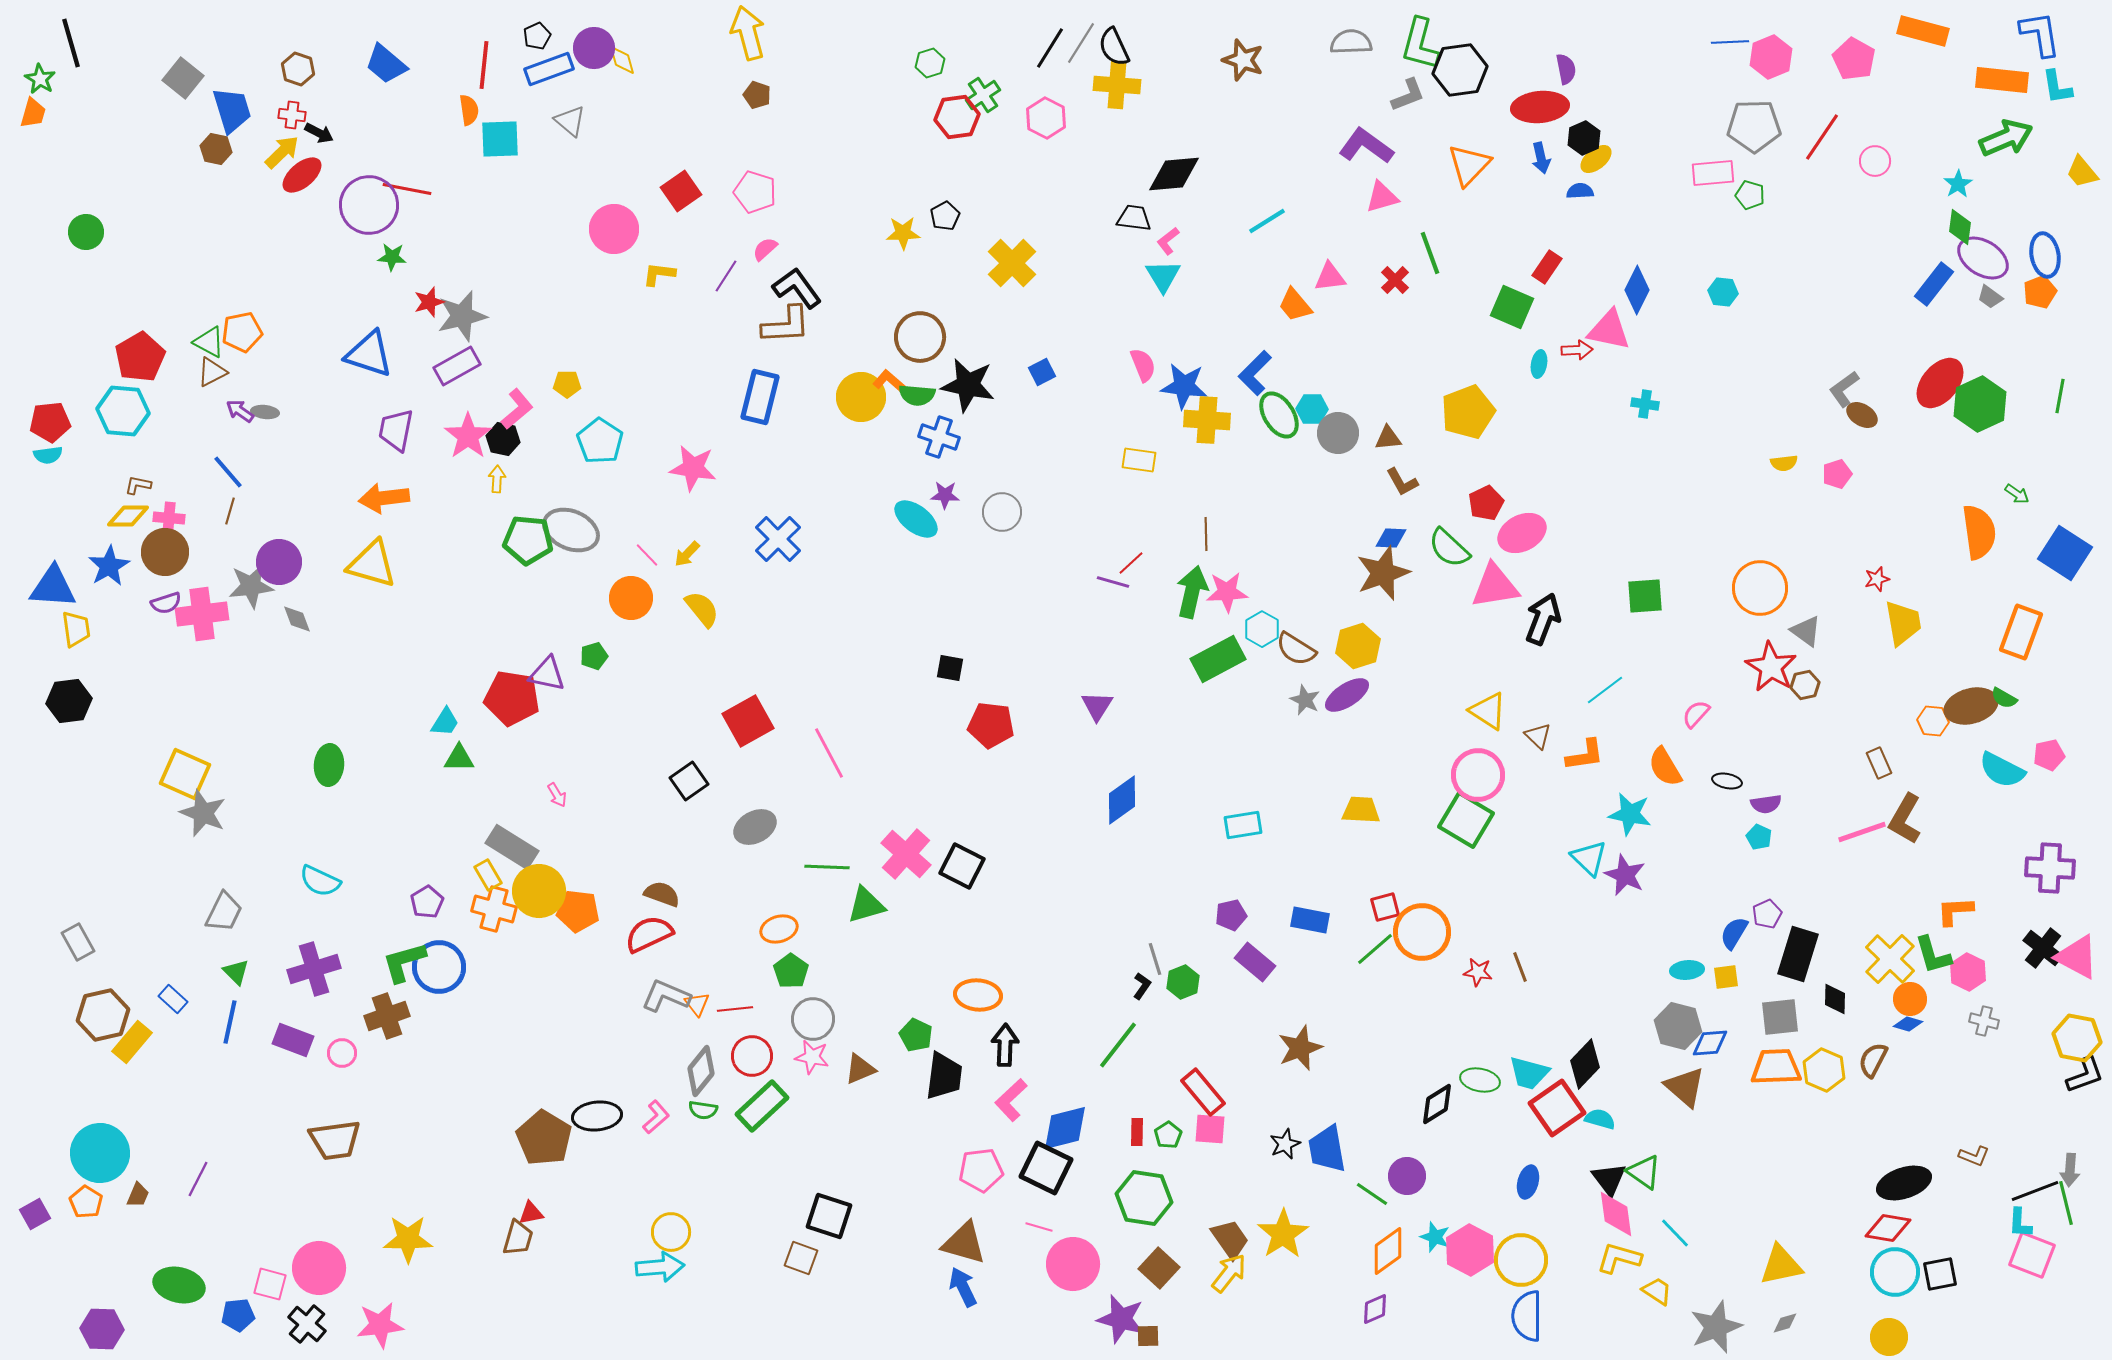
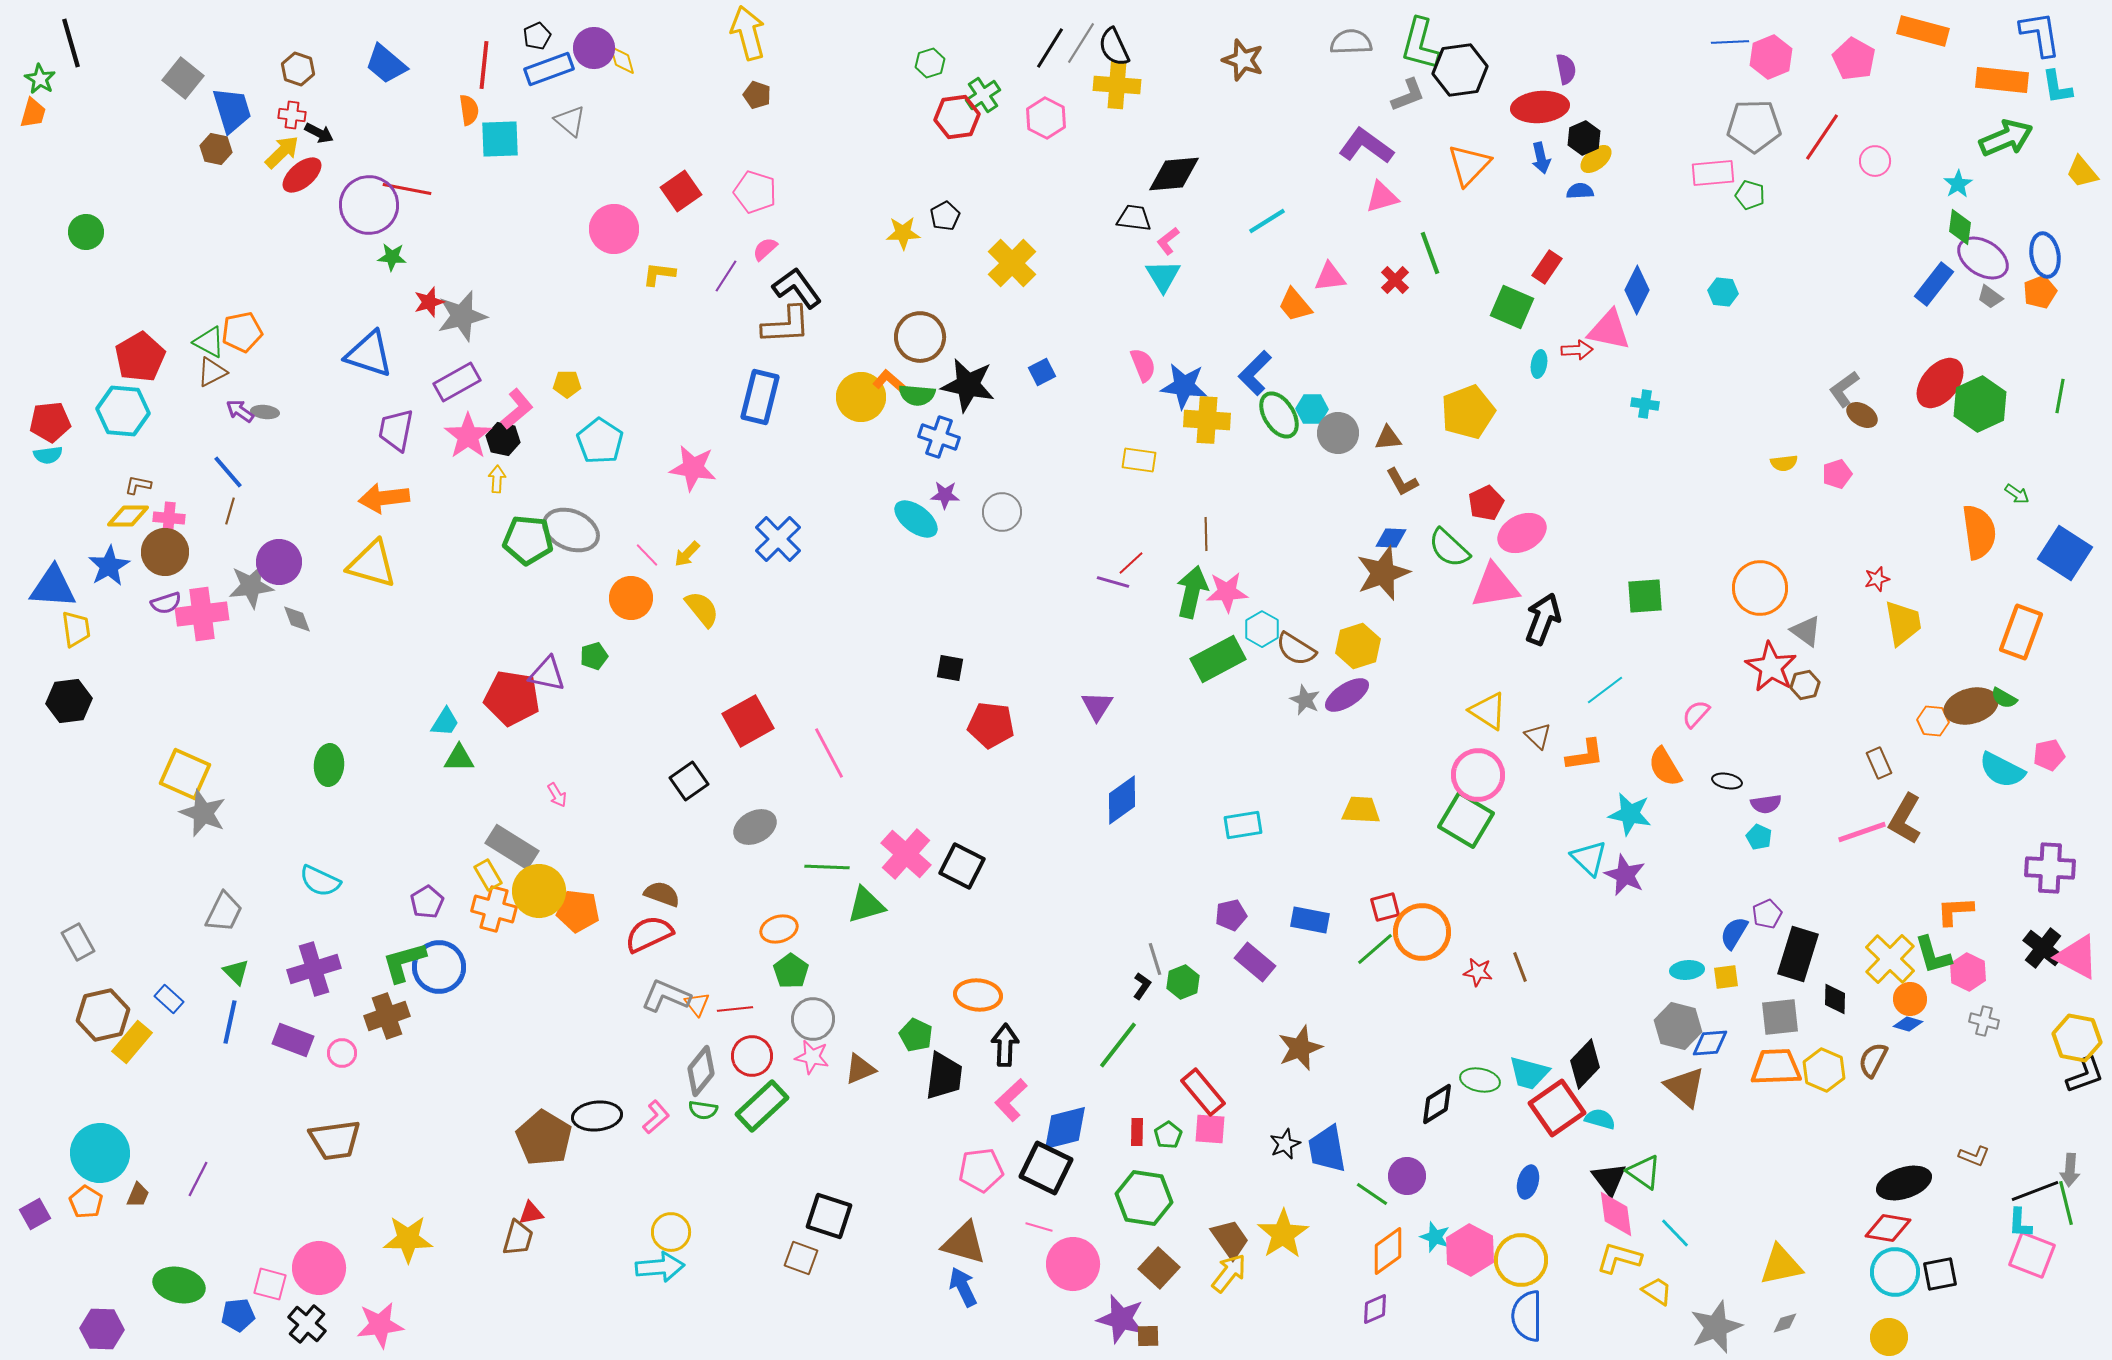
purple rectangle at (457, 366): moved 16 px down
blue rectangle at (173, 999): moved 4 px left
